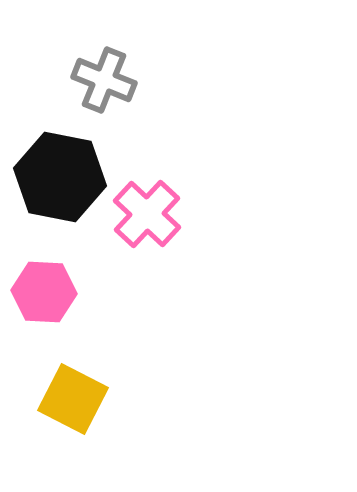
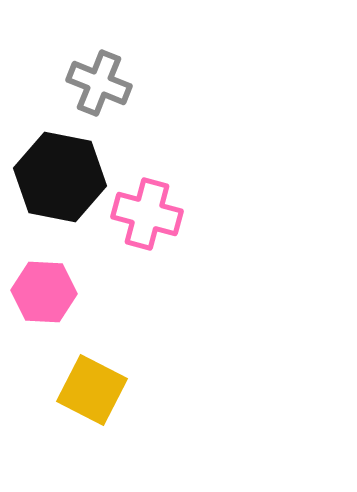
gray cross: moved 5 px left, 3 px down
pink cross: rotated 28 degrees counterclockwise
yellow square: moved 19 px right, 9 px up
